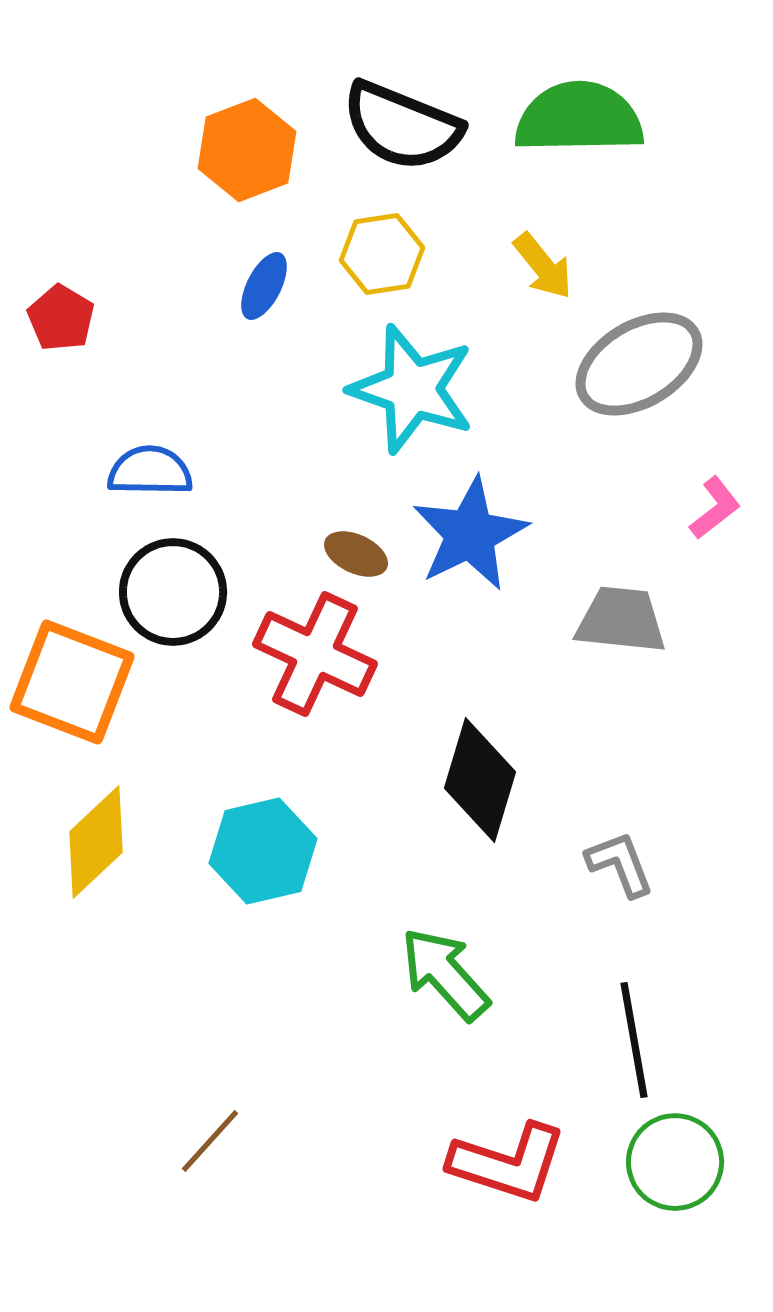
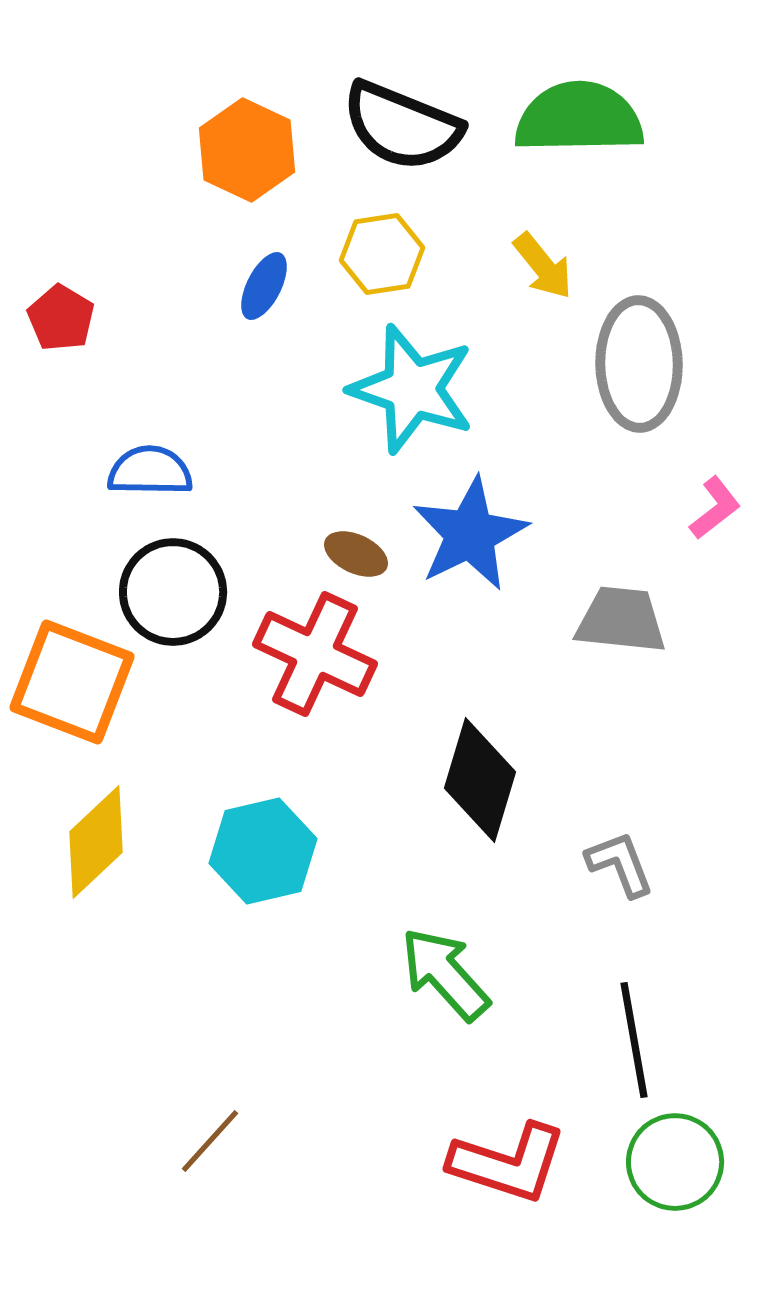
orange hexagon: rotated 14 degrees counterclockwise
gray ellipse: rotated 60 degrees counterclockwise
